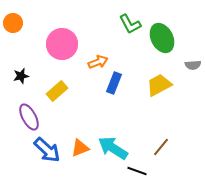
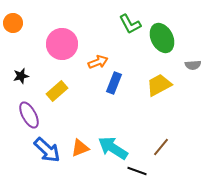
purple ellipse: moved 2 px up
